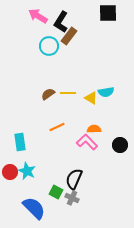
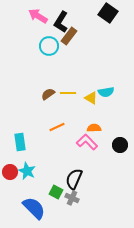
black square: rotated 36 degrees clockwise
orange semicircle: moved 1 px up
